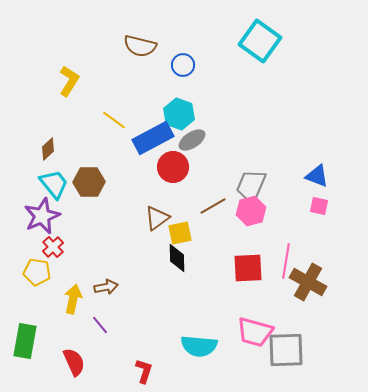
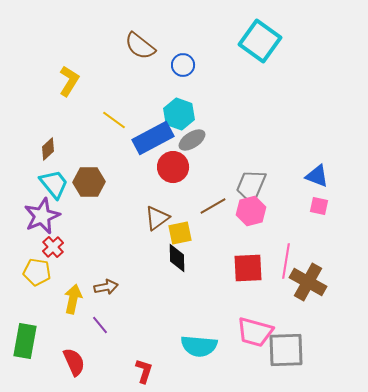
brown semicircle: rotated 24 degrees clockwise
